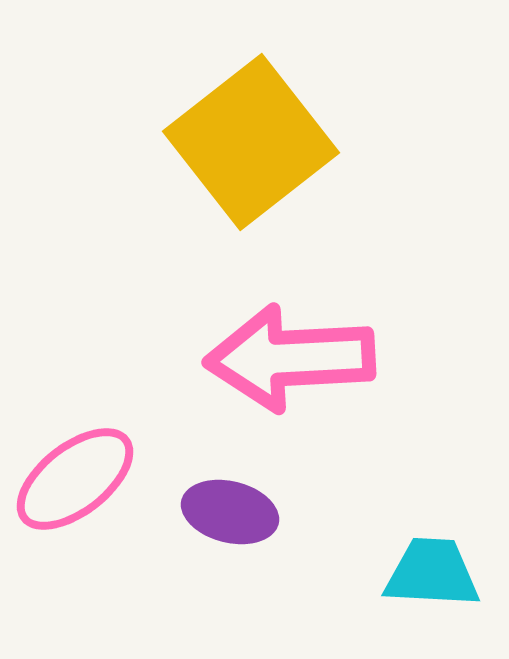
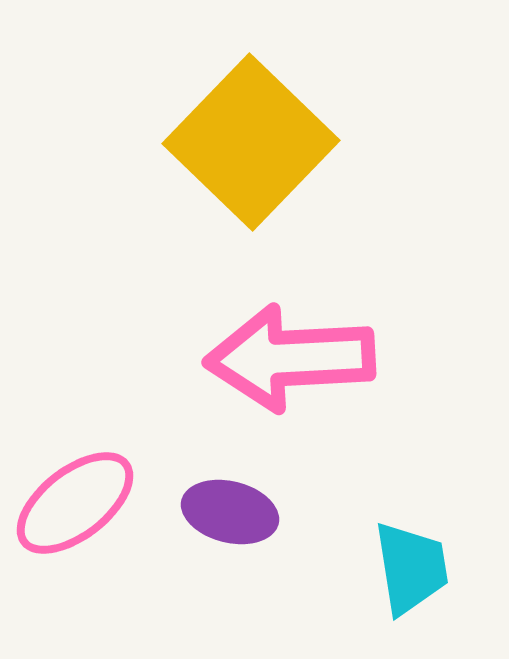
yellow square: rotated 8 degrees counterclockwise
pink ellipse: moved 24 px down
cyan trapezoid: moved 21 px left, 5 px up; rotated 78 degrees clockwise
